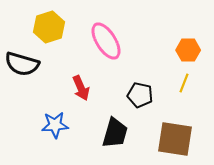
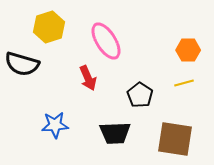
yellow line: rotated 54 degrees clockwise
red arrow: moved 7 px right, 10 px up
black pentagon: rotated 20 degrees clockwise
black trapezoid: rotated 72 degrees clockwise
